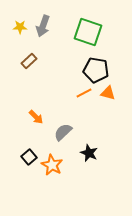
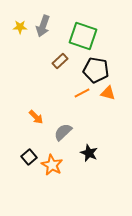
green square: moved 5 px left, 4 px down
brown rectangle: moved 31 px right
orange line: moved 2 px left
